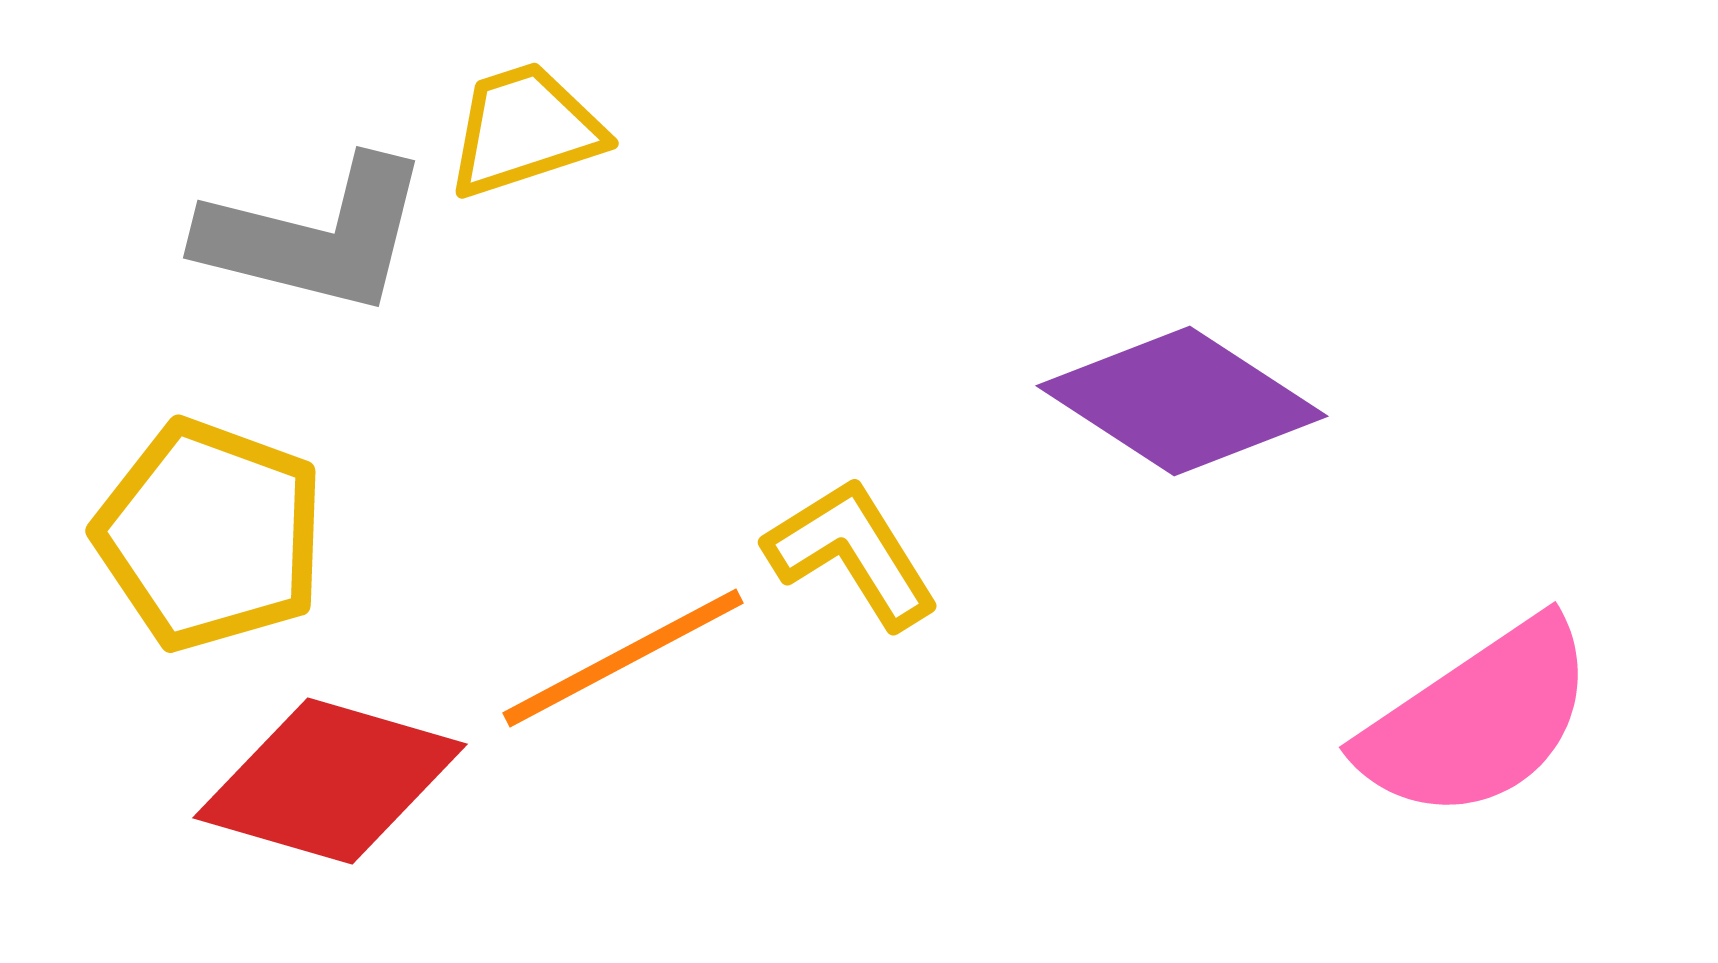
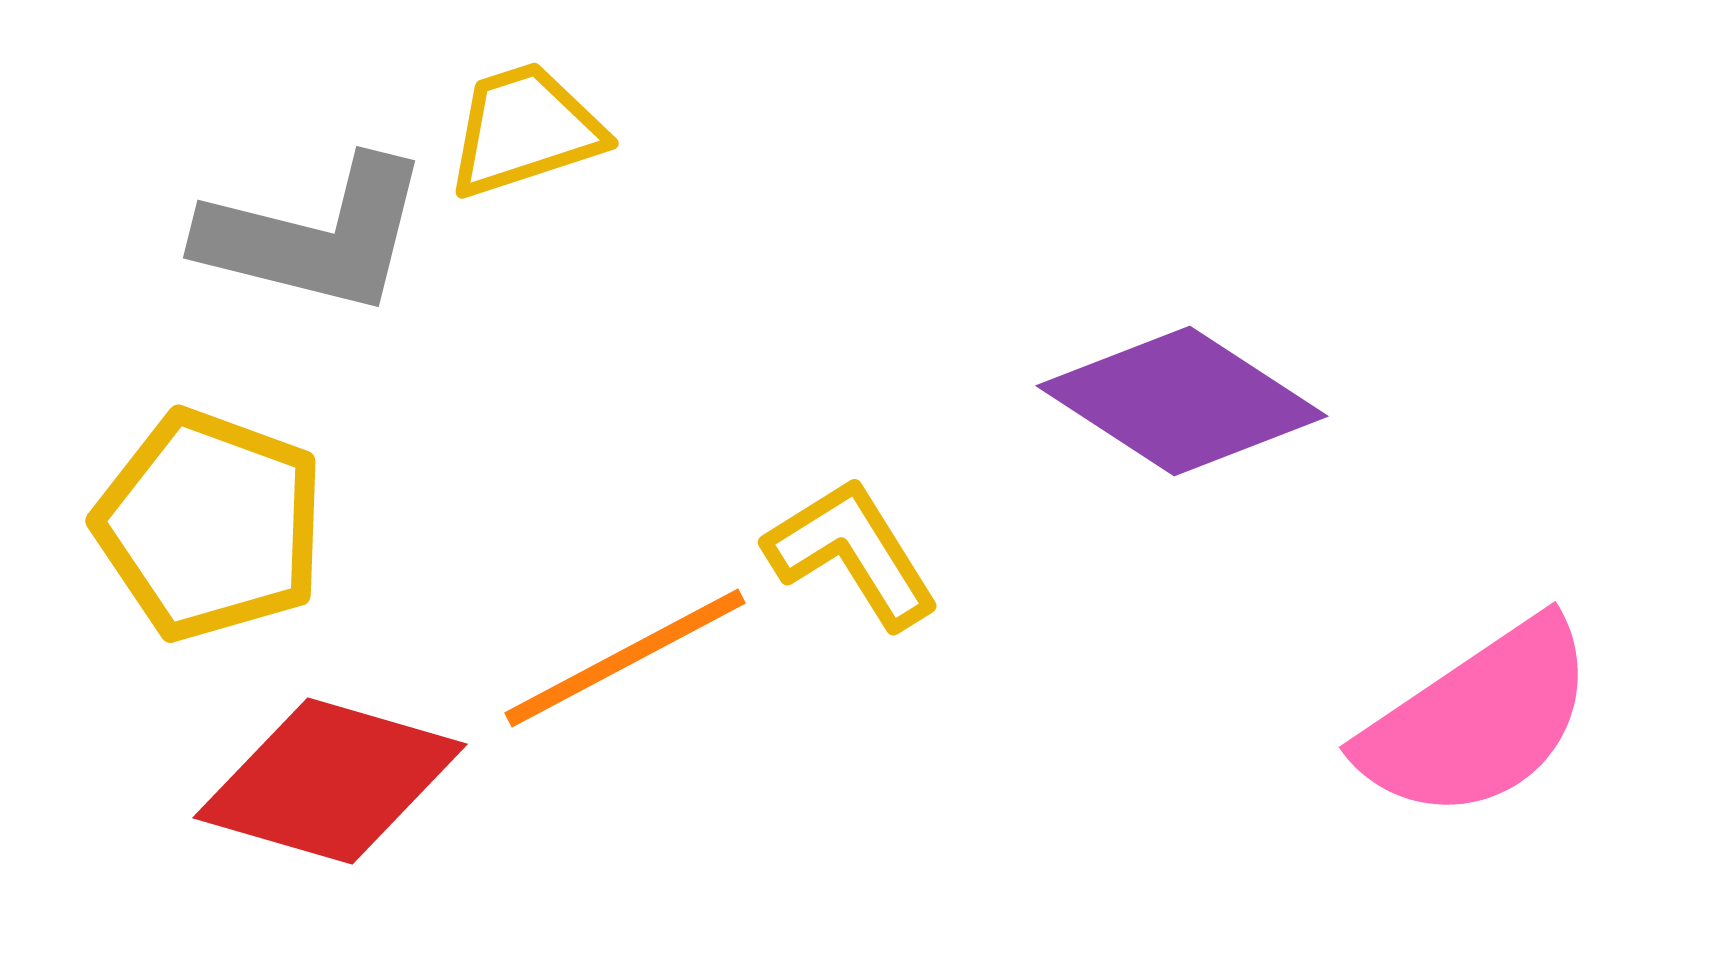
yellow pentagon: moved 10 px up
orange line: moved 2 px right
